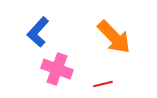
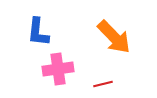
blue L-shape: rotated 36 degrees counterclockwise
pink cross: moved 1 px right; rotated 28 degrees counterclockwise
